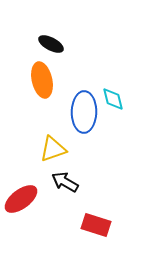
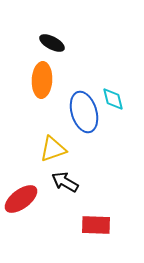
black ellipse: moved 1 px right, 1 px up
orange ellipse: rotated 16 degrees clockwise
blue ellipse: rotated 18 degrees counterclockwise
red rectangle: rotated 16 degrees counterclockwise
